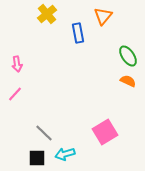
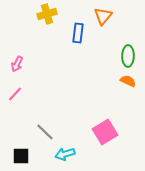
yellow cross: rotated 24 degrees clockwise
blue rectangle: rotated 18 degrees clockwise
green ellipse: rotated 35 degrees clockwise
pink arrow: rotated 35 degrees clockwise
gray line: moved 1 px right, 1 px up
black square: moved 16 px left, 2 px up
